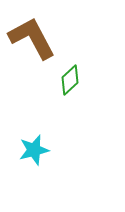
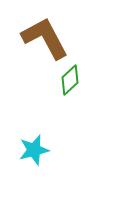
brown L-shape: moved 13 px right
